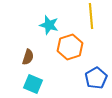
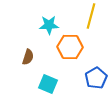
yellow line: rotated 20 degrees clockwise
cyan star: rotated 18 degrees counterclockwise
orange hexagon: rotated 20 degrees clockwise
cyan square: moved 15 px right
